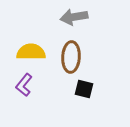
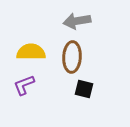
gray arrow: moved 3 px right, 4 px down
brown ellipse: moved 1 px right
purple L-shape: rotated 30 degrees clockwise
